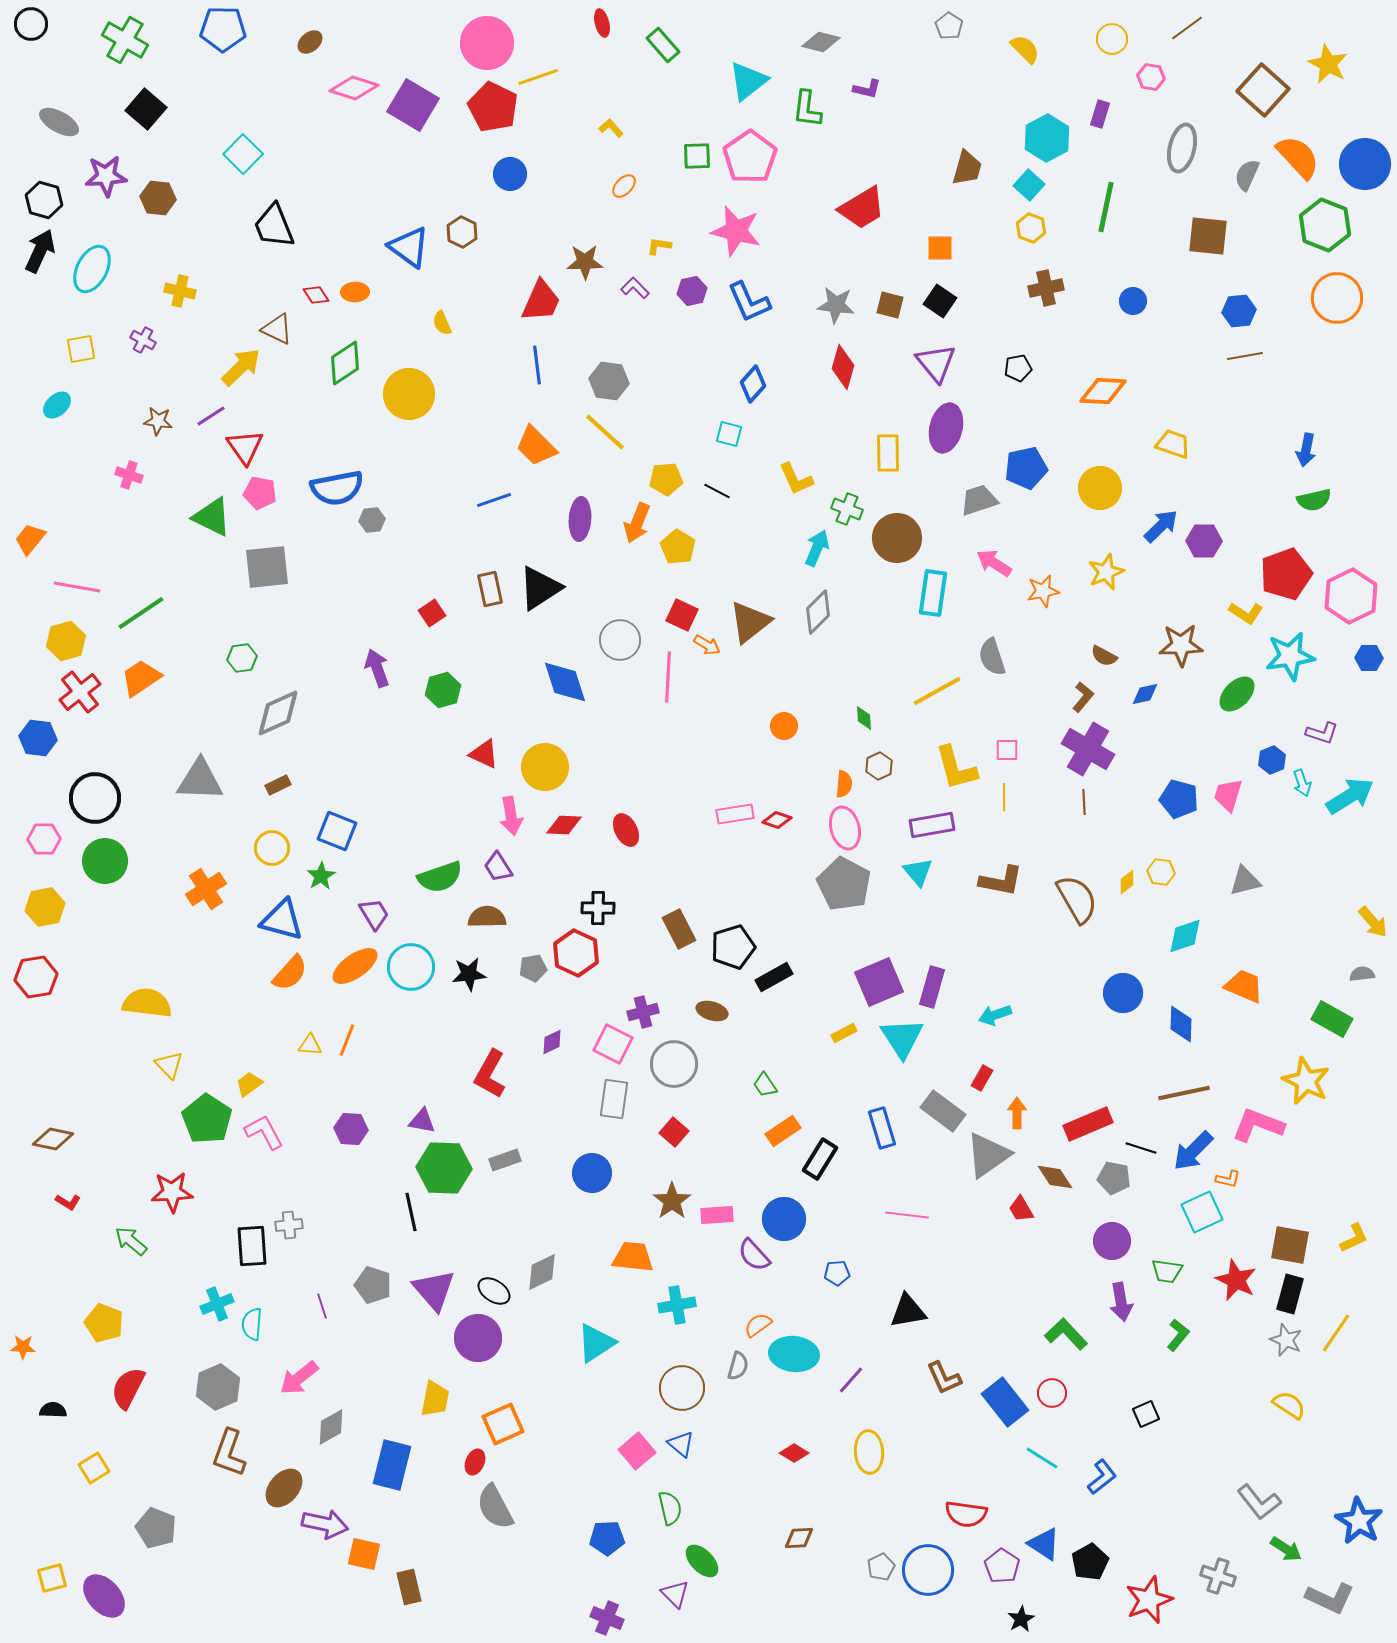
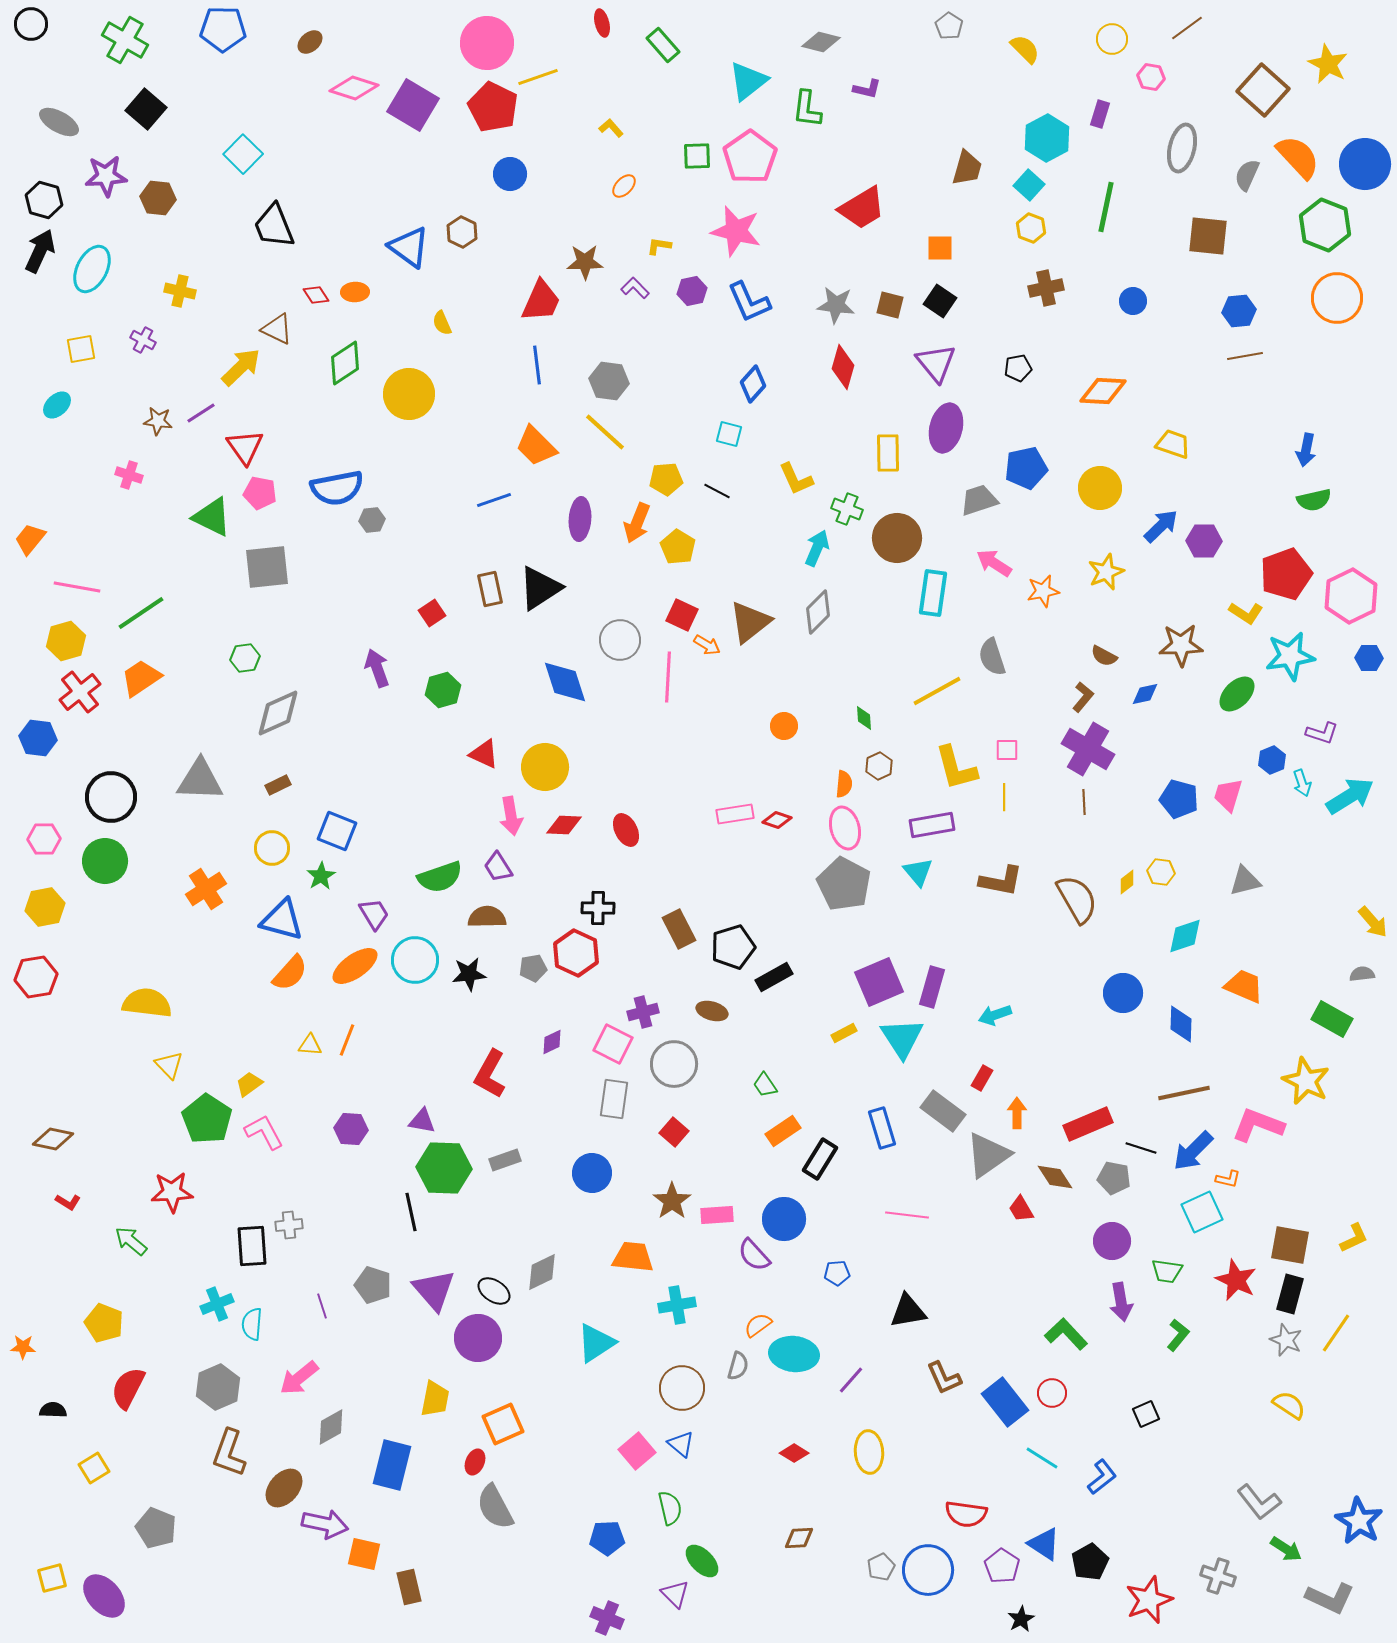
purple line at (211, 416): moved 10 px left, 3 px up
green hexagon at (242, 658): moved 3 px right
black circle at (95, 798): moved 16 px right, 1 px up
cyan circle at (411, 967): moved 4 px right, 7 px up
